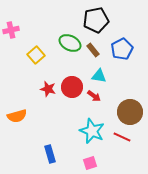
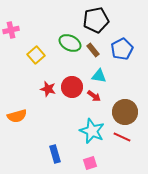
brown circle: moved 5 px left
blue rectangle: moved 5 px right
